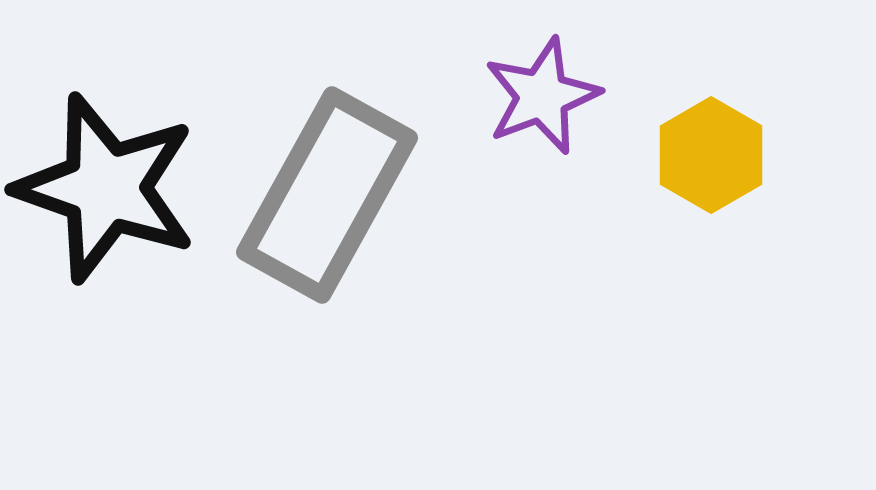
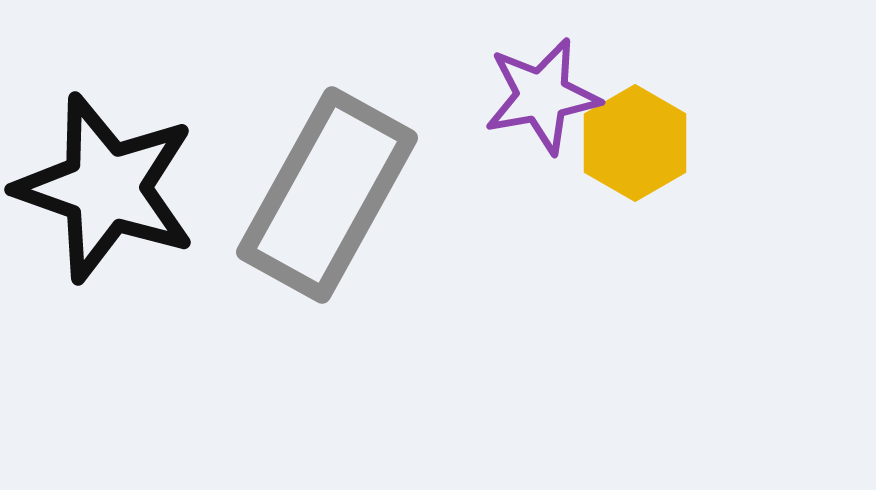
purple star: rotated 11 degrees clockwise
yellow hexagon: moved 76 px left, 12 px up
